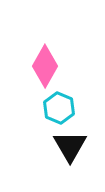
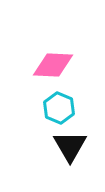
pink diamond: moved 8 px right, 1 px up; rotated 63 degrees clockwise
